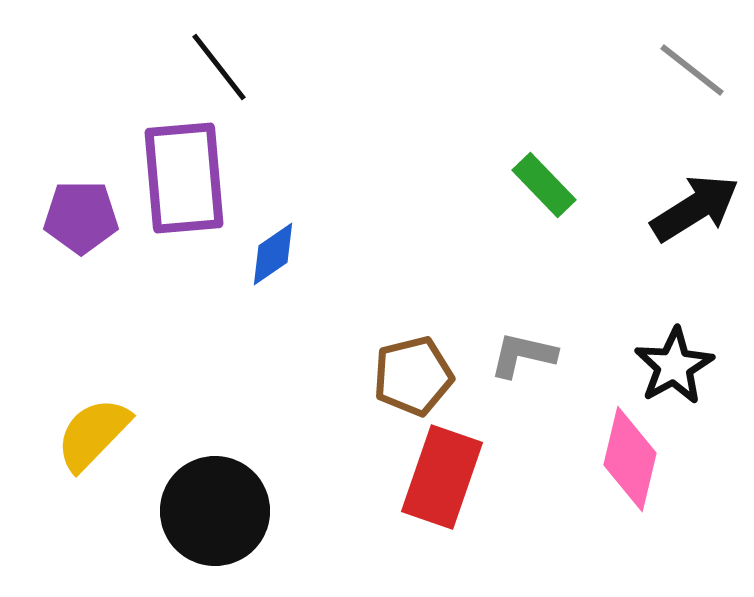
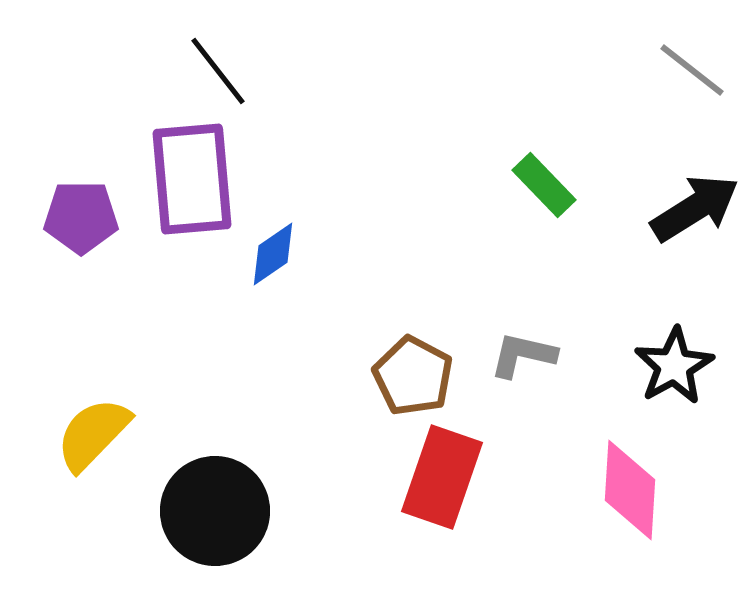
black line: moved 1 px left, 4 px down
purple rectangle: moved 8 px right, 1 px down
brown pentagon: rotated 30 degrees counterclockwise
pink diamond: moved 31 px down; rotated 10 degrees counterclockwise
